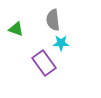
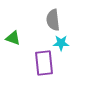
green triangle: moved 3 px left, 9 px down
purple rectangle: rotated 30 degrees clockwise
